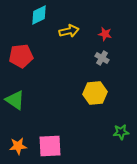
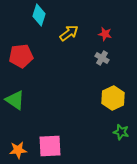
cyan diamond: rotated 45 degrees counterclockwise
yellow arrow: moved 2 px down; rotated 24 degrees counterclockwise
yellow hexagon: moved 18 px right, 5 px down; rotated 20 degrees counterclockwise
green star: rotated 21 degrees clockwise
orange star: moved 4 px down
